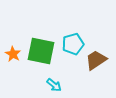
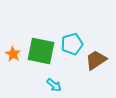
cyan pentagon: moved 1 px left
